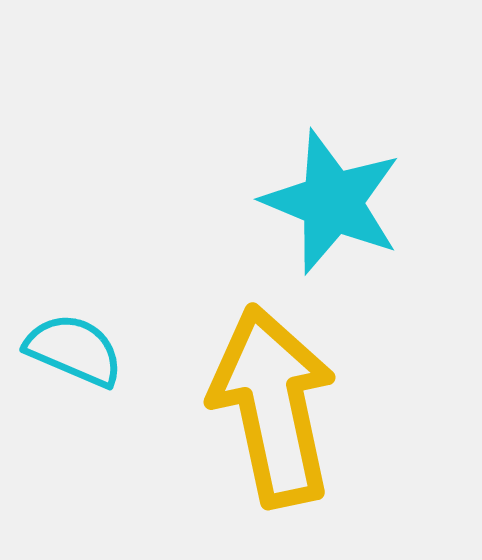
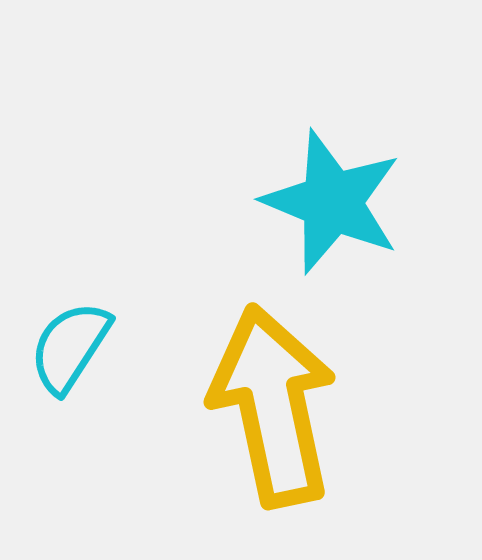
cyan semicircle: moved 4 px left, 3 px up; rotated 80 degrees counterclockwise
